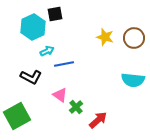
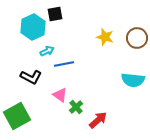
brown circle: moved 3 px right
